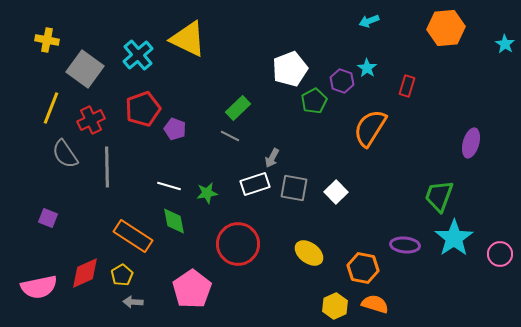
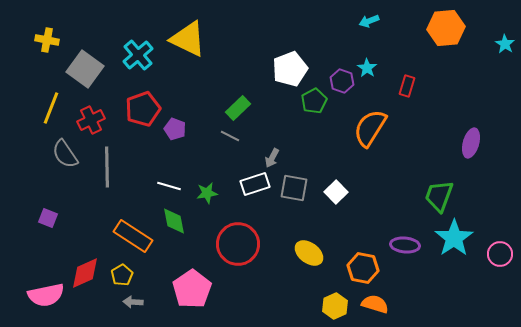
pink semicircle at (39, 287): moved 7 px right, 8 px down
